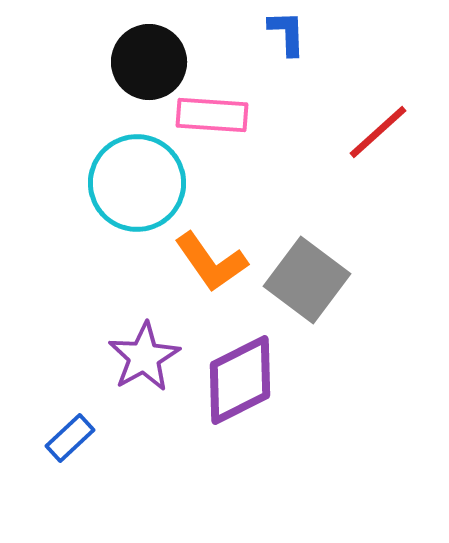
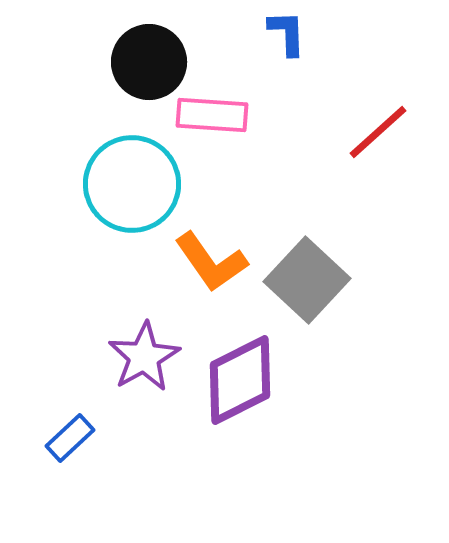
cyan circle: moved 5 px left, 1 px down
gray square: rotated 6 degrees clockwise
